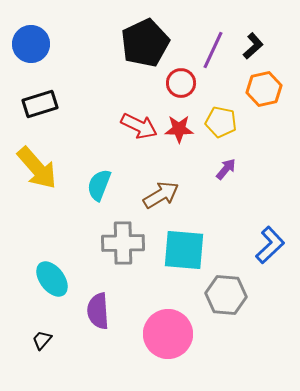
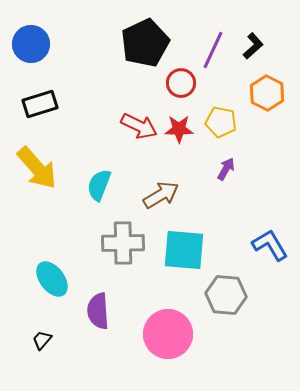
orange hexagon: moved 3 px right, 4 px down; rotated 20 degrees counterclockwise
purple arrow: rotated 10 degrees counterclockwise
blue L-shape: rotated 78 degrees counterclockwise
